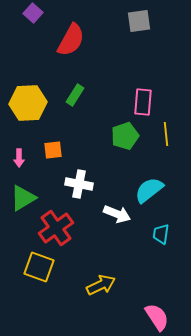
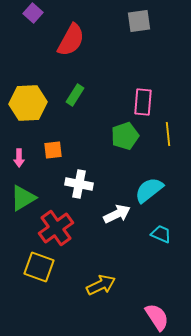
yellow line: moved 2 px right
white arrow: rotated 48 degrees counterclockwise
cyan trapezoid: rotated 105 degrees clockwise
